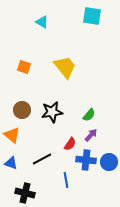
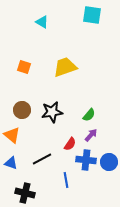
cyan square: moved 1 px up
yellow trapezoid: rotated 70 degrees counterclockwise
